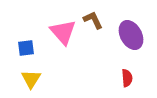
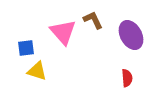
yellow triangle: moved 6 px right, 8 px up; rotated 45 degrees counterclockwise
